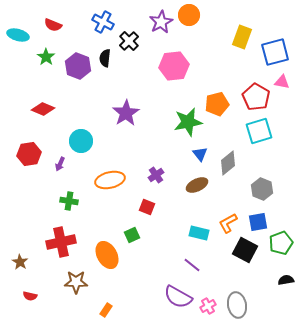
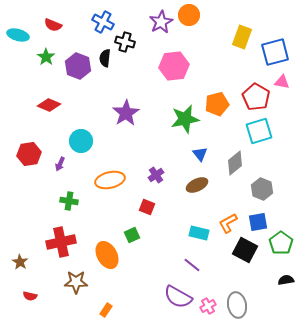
black cross at (129, 41): moved 4 px left, 1 px down; rotated 30 degrees counterclockwise
red diamond at (43, 109): moved 6 px right, 4 px up
green star at (188, 122): moved 3 px left, 3 px up
gray diamond at (228, 163): moved 7 px right
green pentagon at (281, 243): rotated 15 degrees counterclockwise
